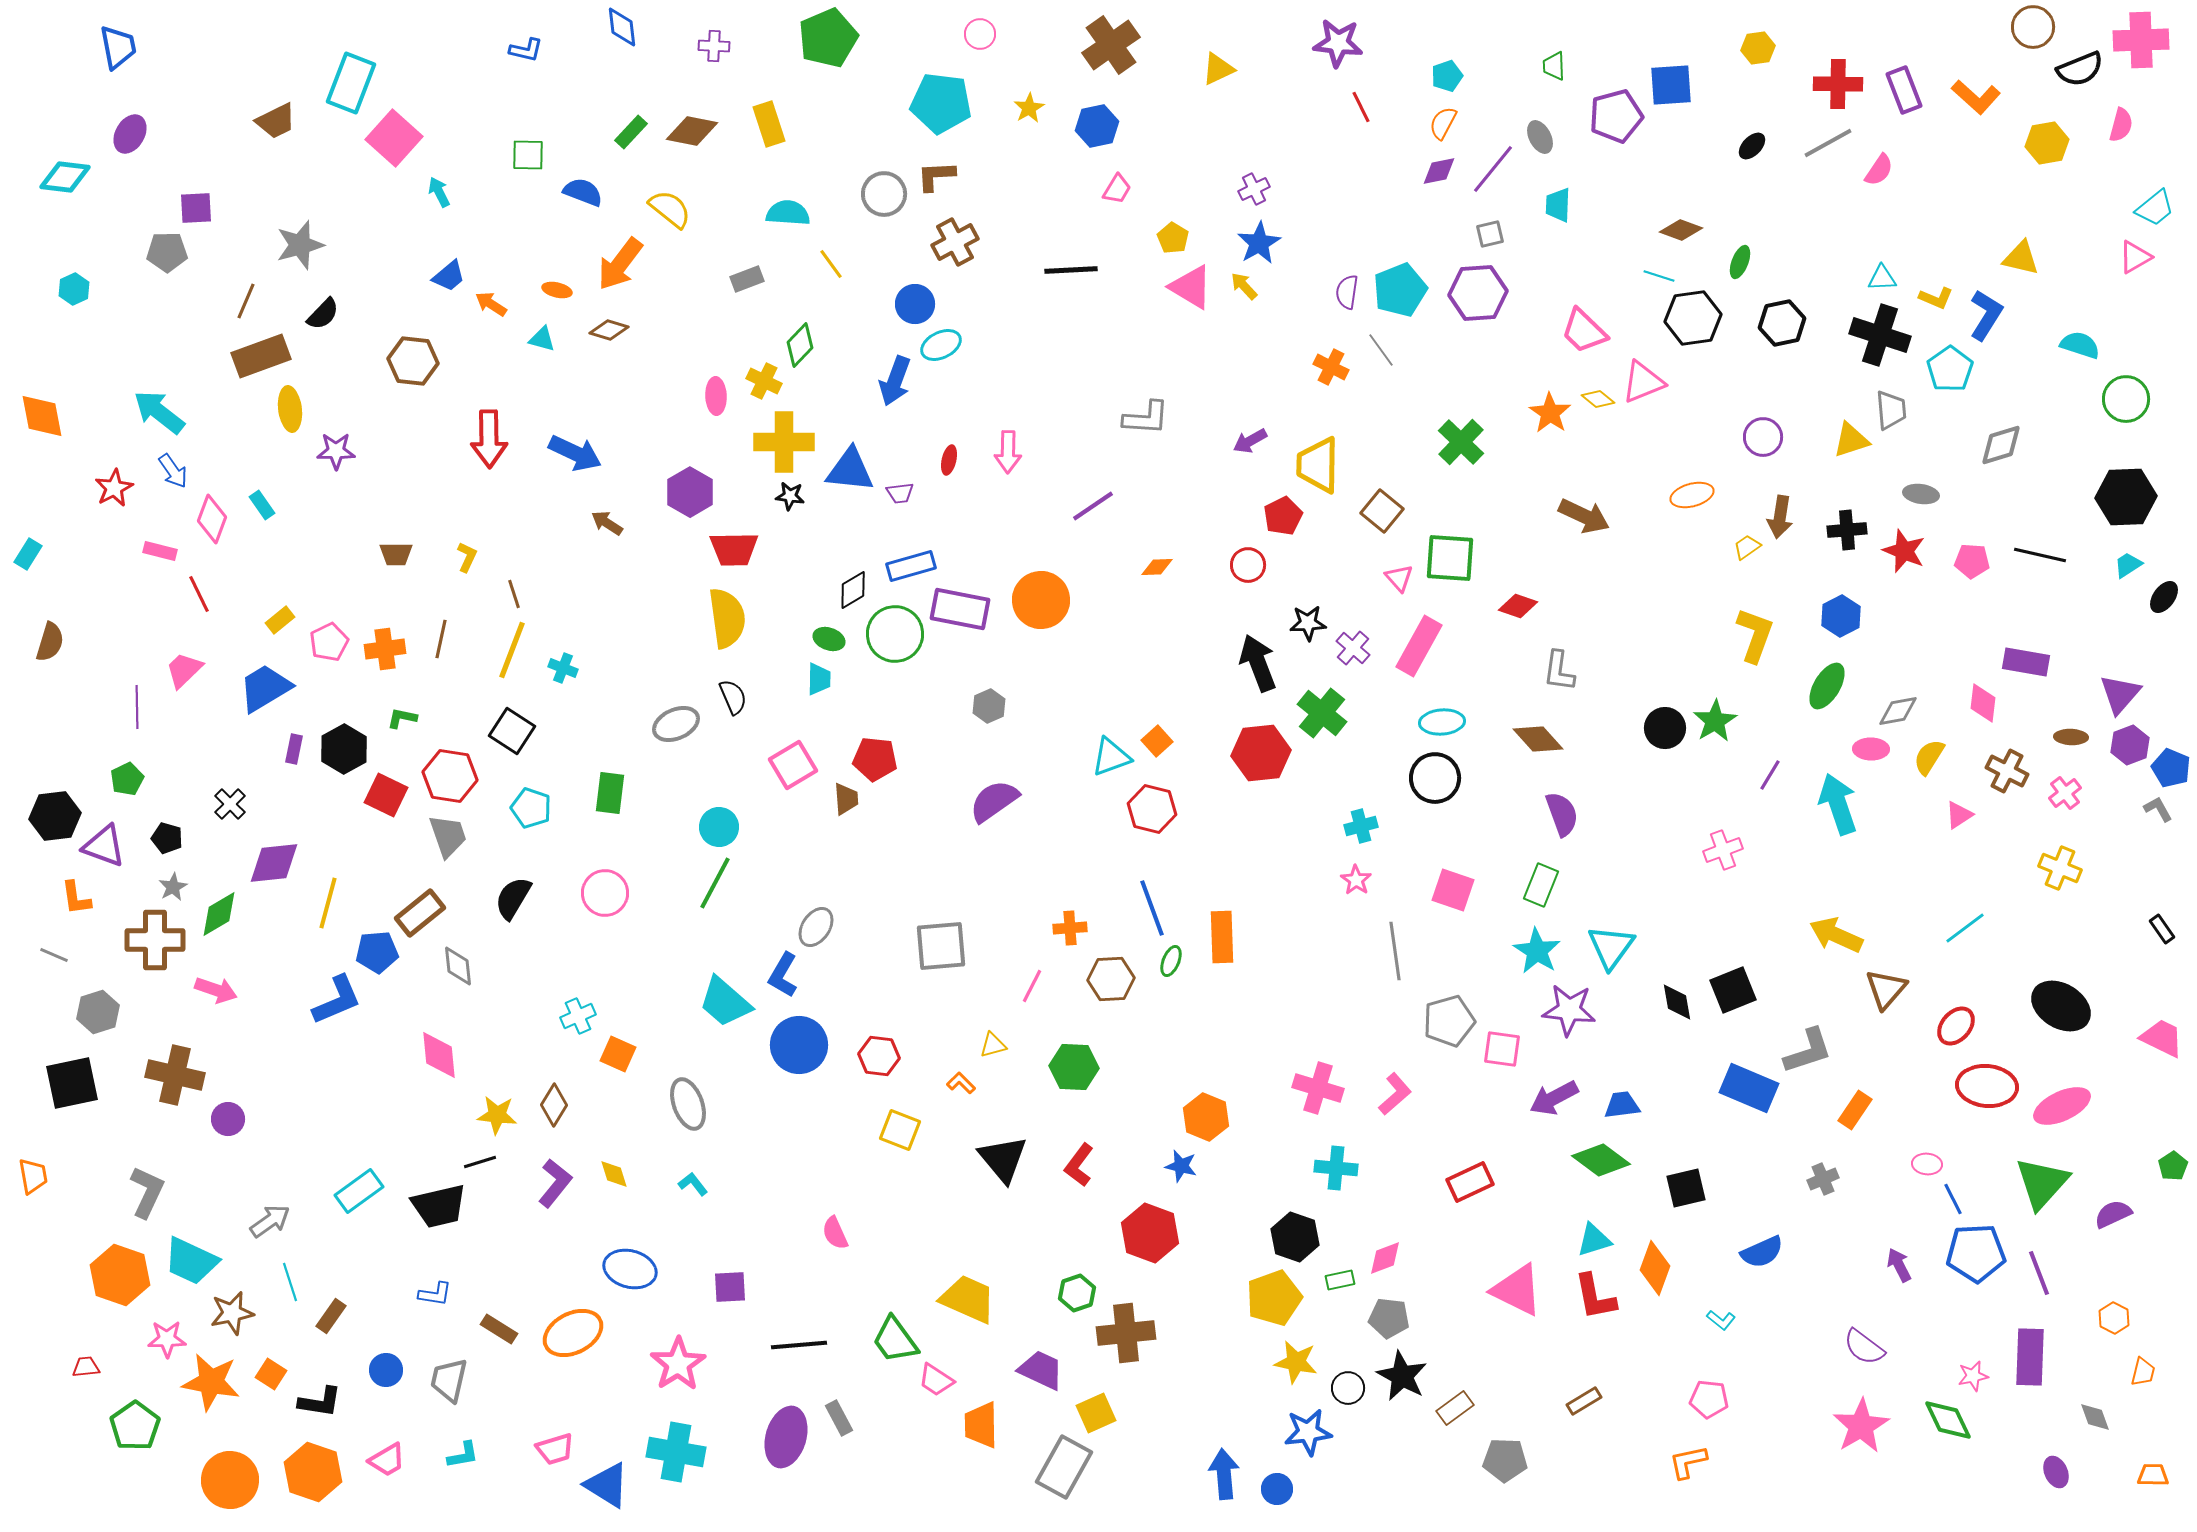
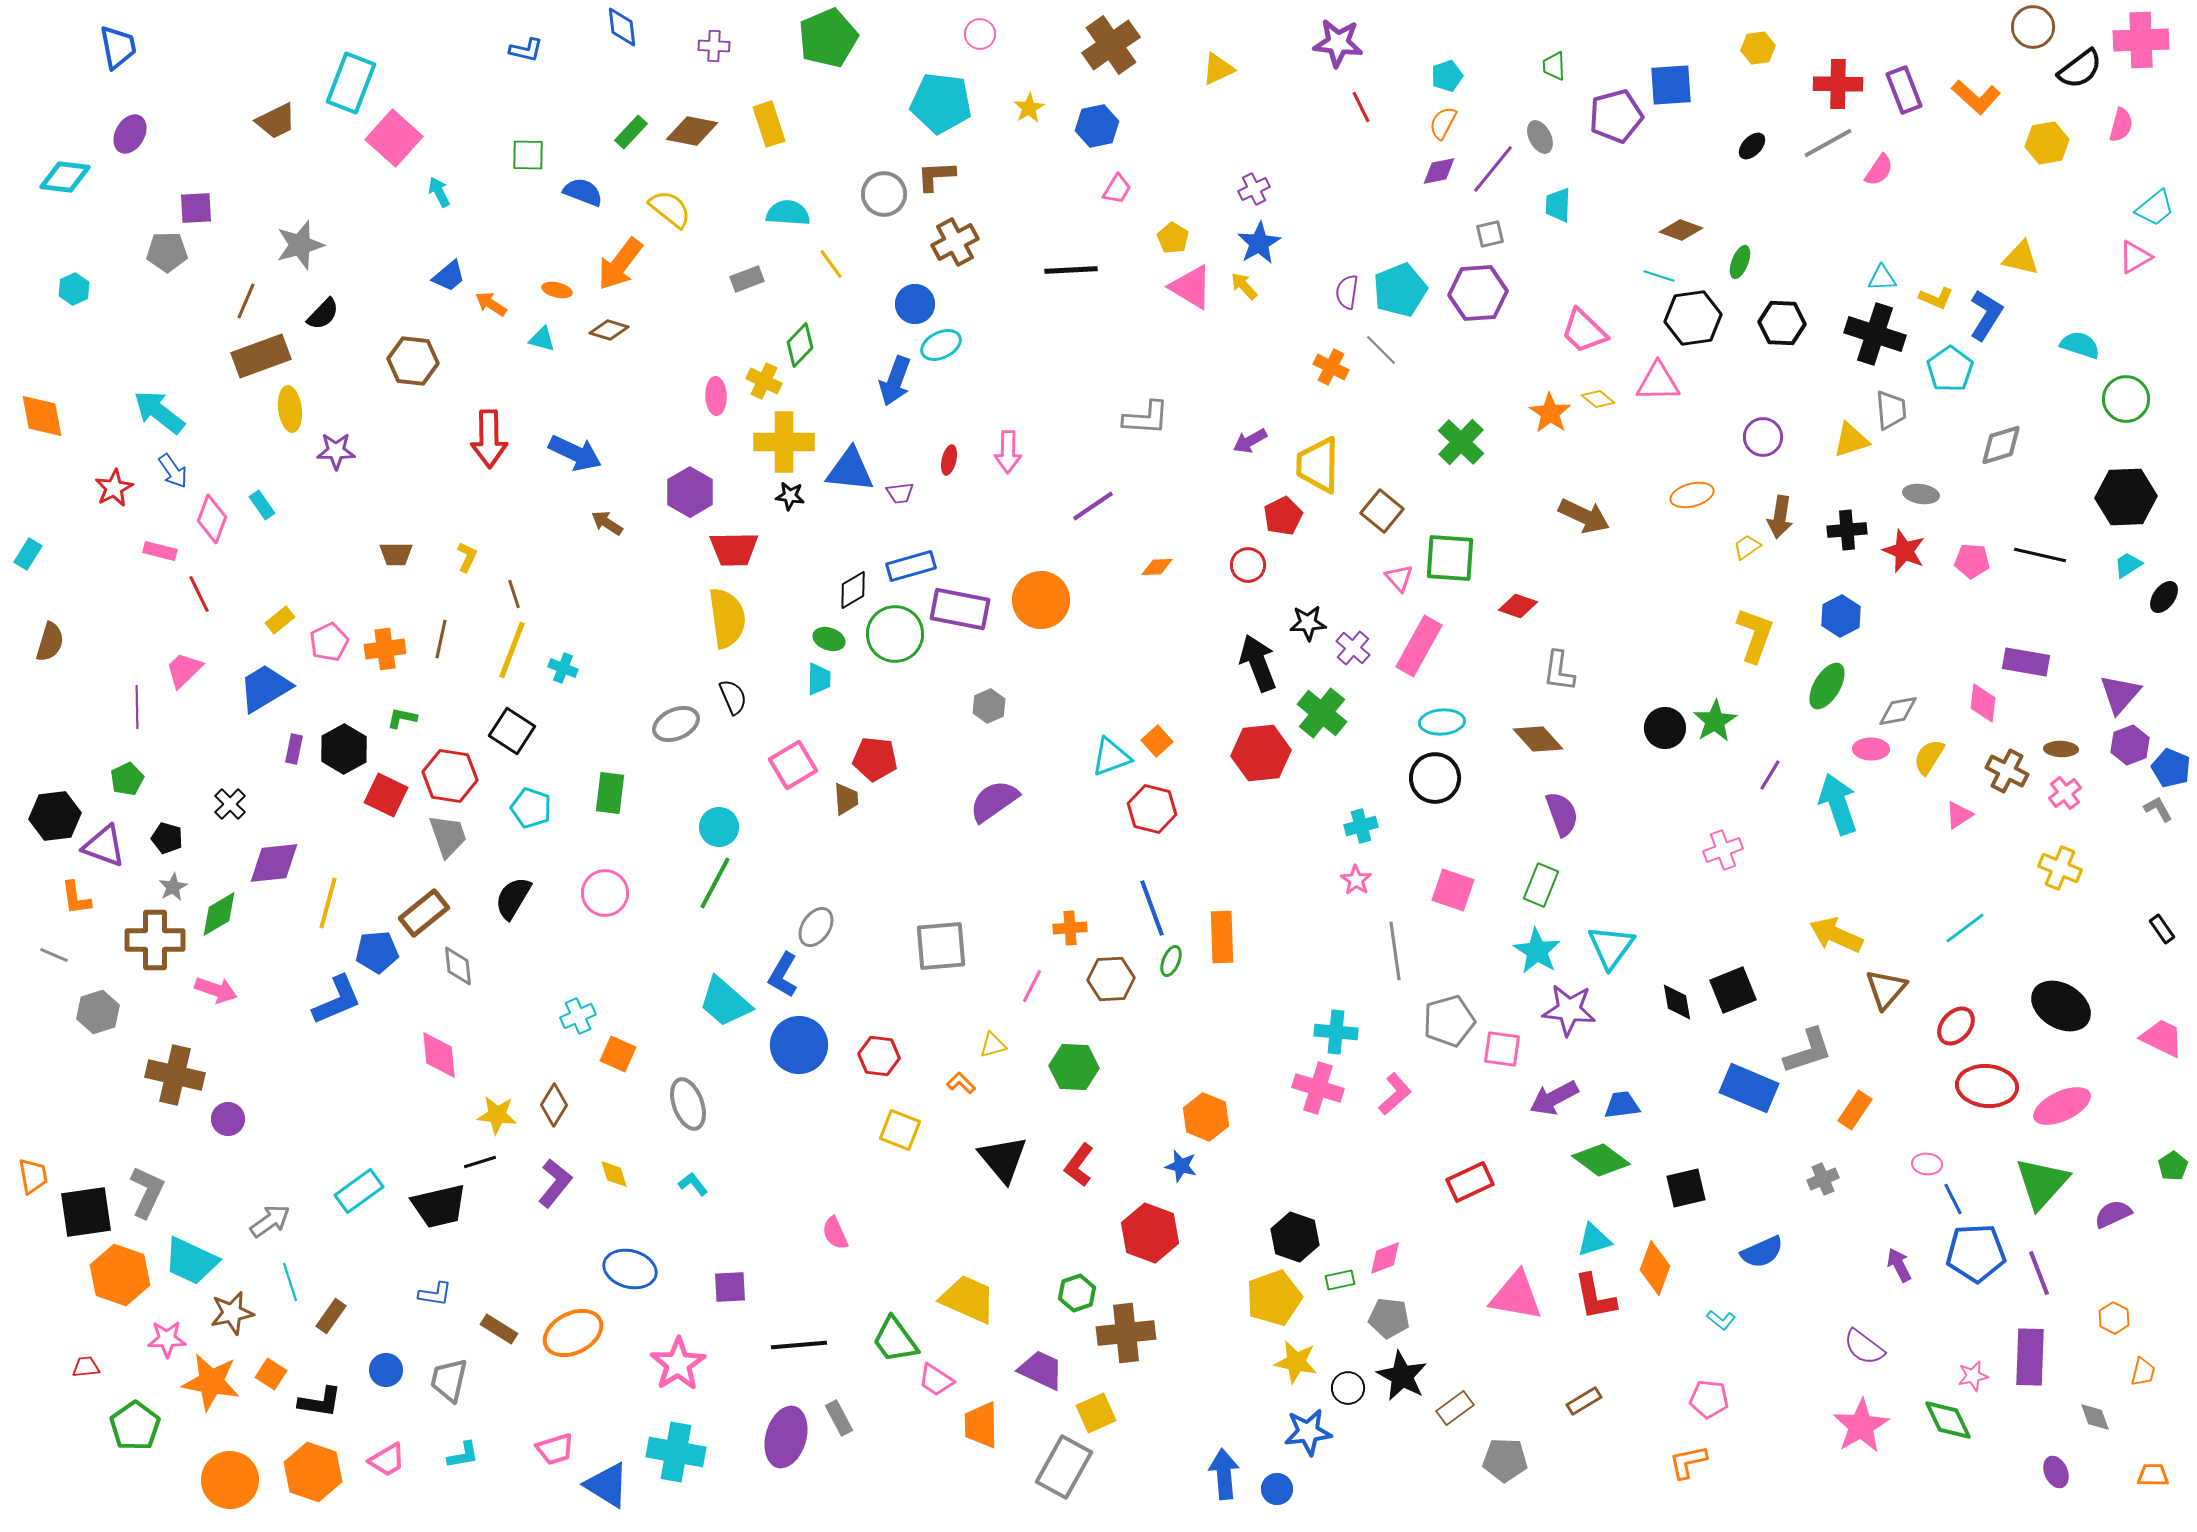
black semicircle at (2080, 69): rotated 15 degrees counterclockwise
black hexagon at (1782, 323): rotated 15 degrees clockwise
black cross at (1880, 335): moved 5 px left, 1 px up
gray line at (1381, 350): rotated 9 degrees counterclockwise
pink triangle at (1643, 382): moved 15 px right; rotated 21 degrees clockwise
brown ellipse at (2071, 737): moved 10 px left, 12 px down
brown rectangle at (420, 913): moved 4 px right
black square at (72, 1083): moved 14 px right, 129 px down; rotated 4 degrees clockwise
cyan cross at (1336, 1168): moved 136 px up
pink triangle at (1517, 1290): moved 1 px left, 6 px down; rotated 16 degrees counterclockwise
